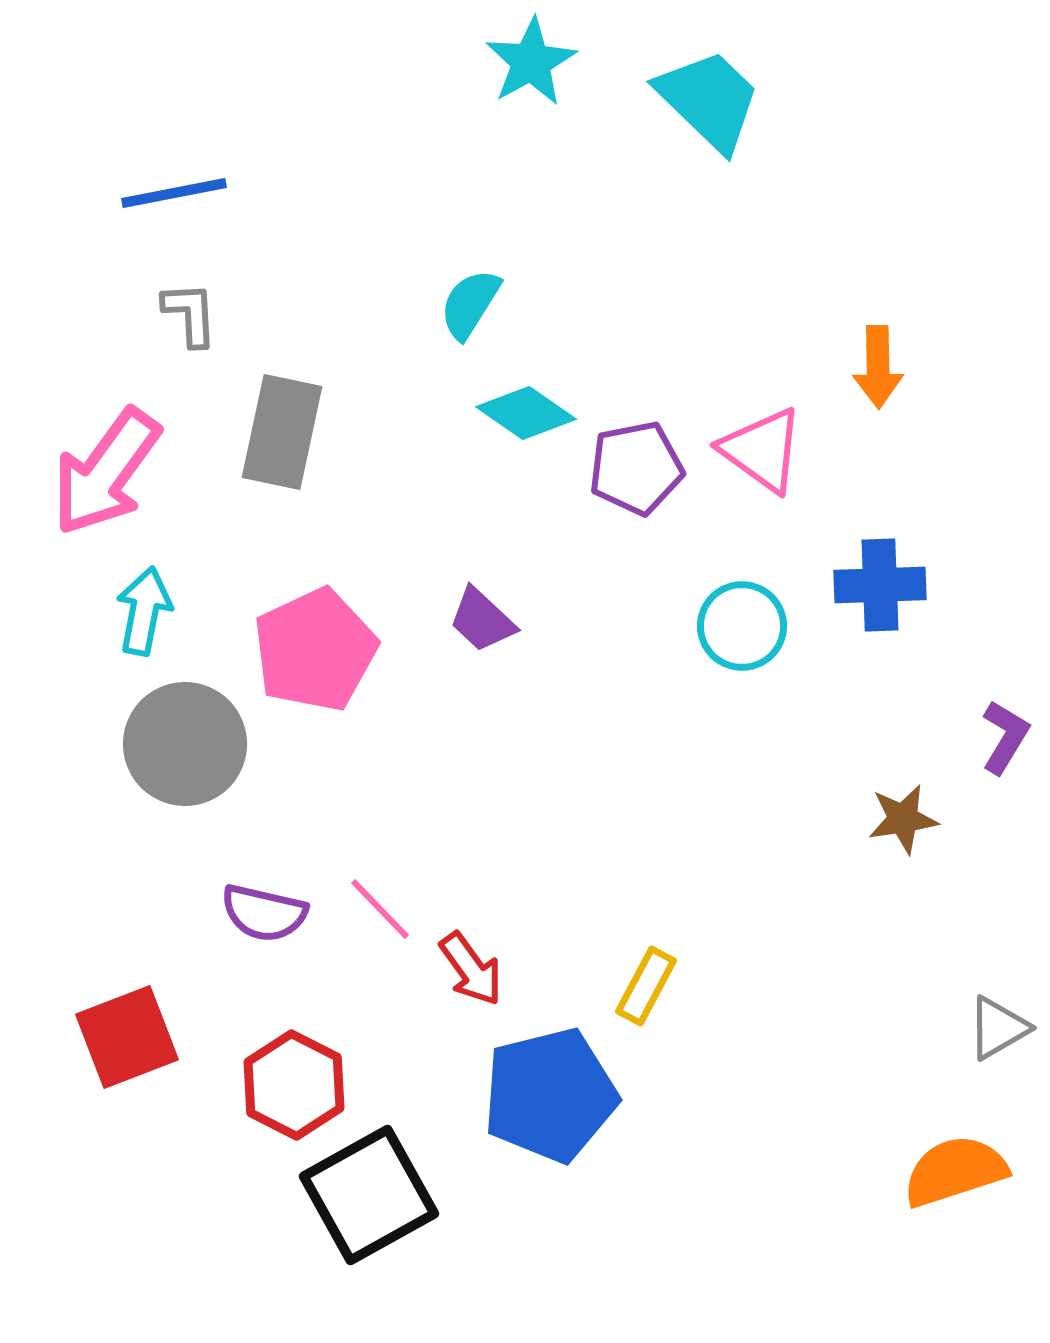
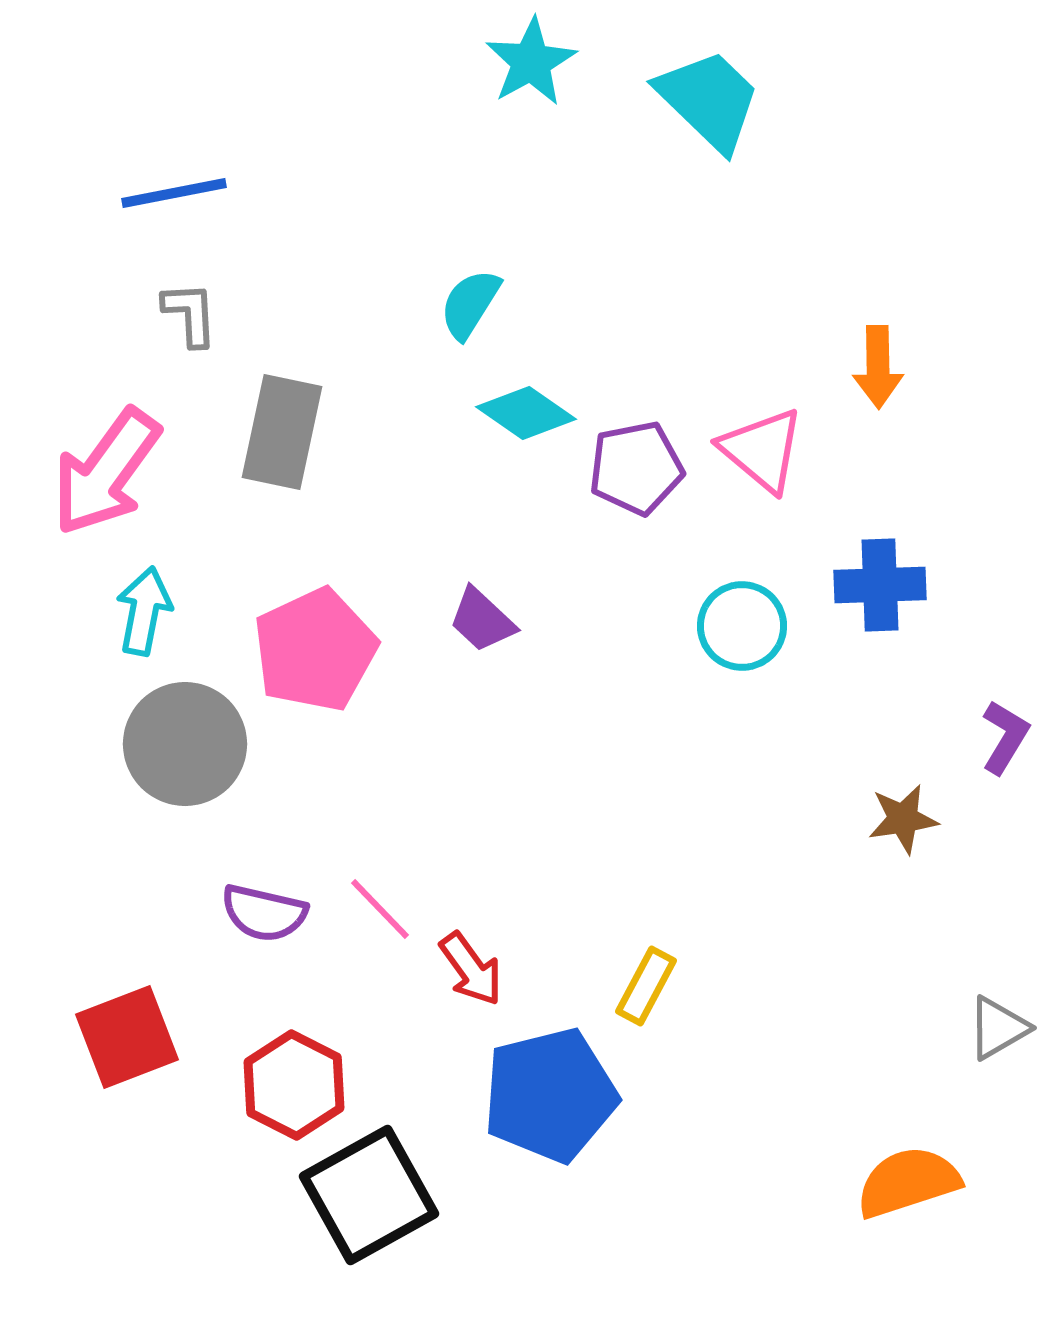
pink triangle: rotated 4 degrees clockwise
orange semicircle: moved 47 px left, 11 px down
